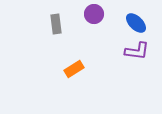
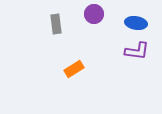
blue ellipse: rotated 35 degrees counterclockwise
